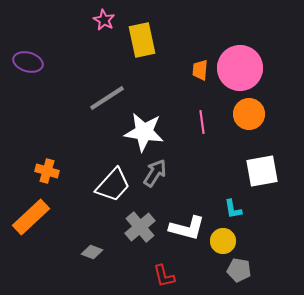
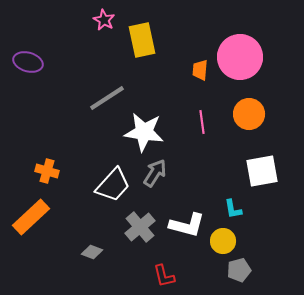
pink circle: moved 11 px up
white L-shape: moved 3 px up
gray pentagon: rotated 25 degrees counterclockwise
